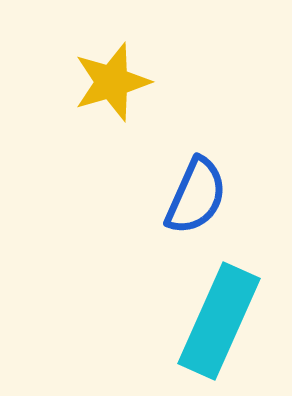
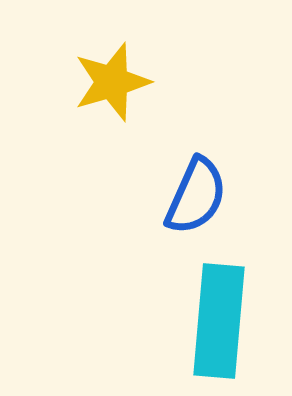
cyan rectangle: rotated 19 degrees counterclockwise
